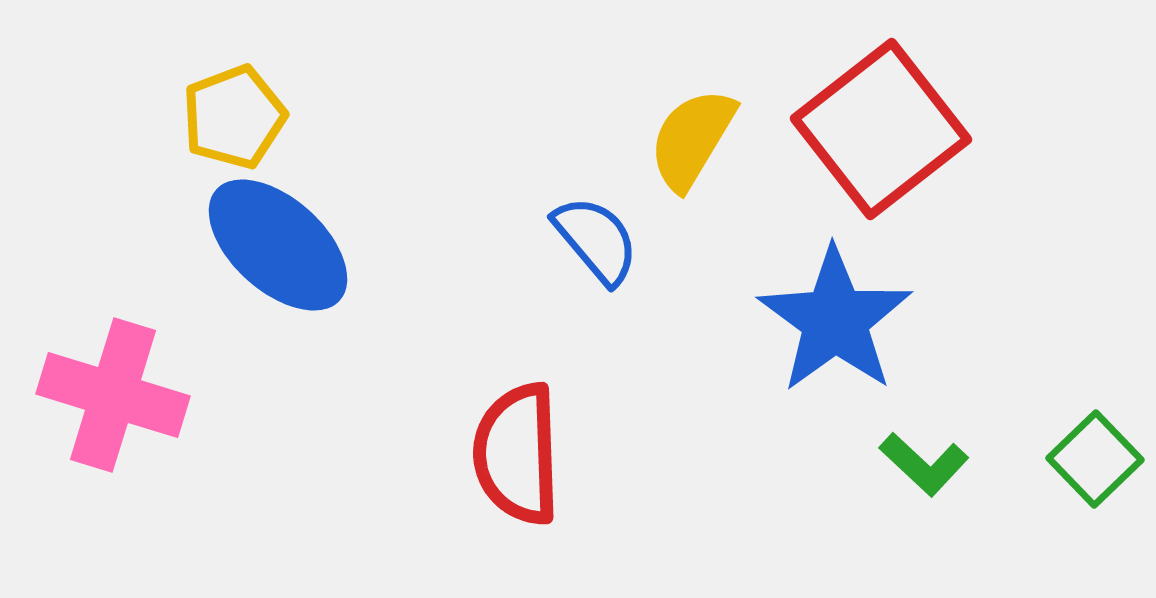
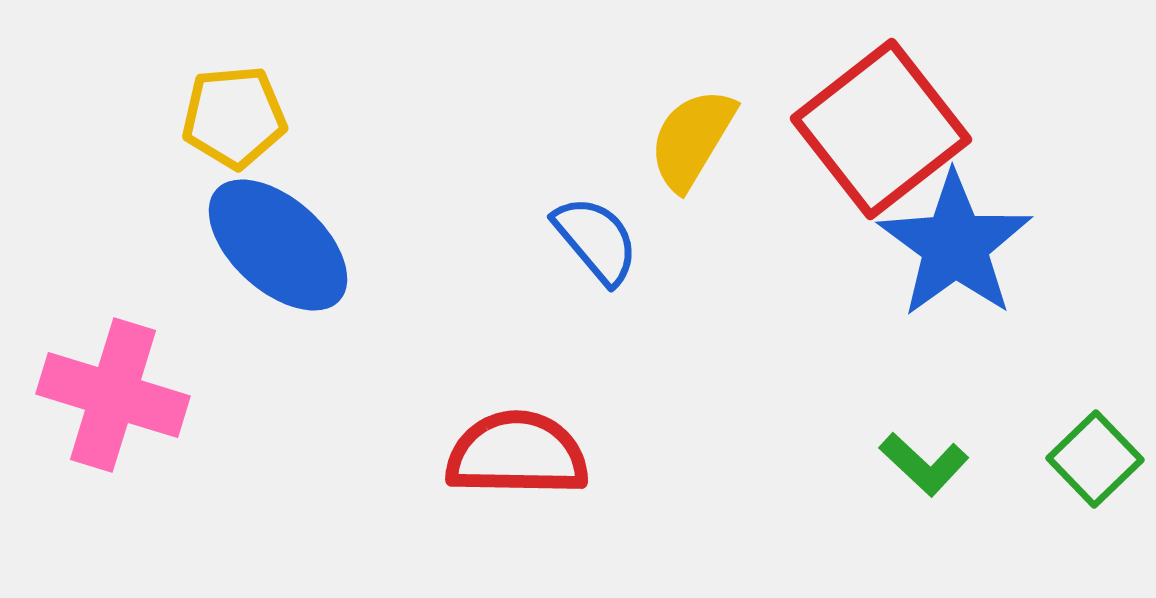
yellow pentagon: rotated 16 degrees clockwise
blue star: moved 120 px right, 75 px up
red semicircle: rotated 93 degrees clockwise
